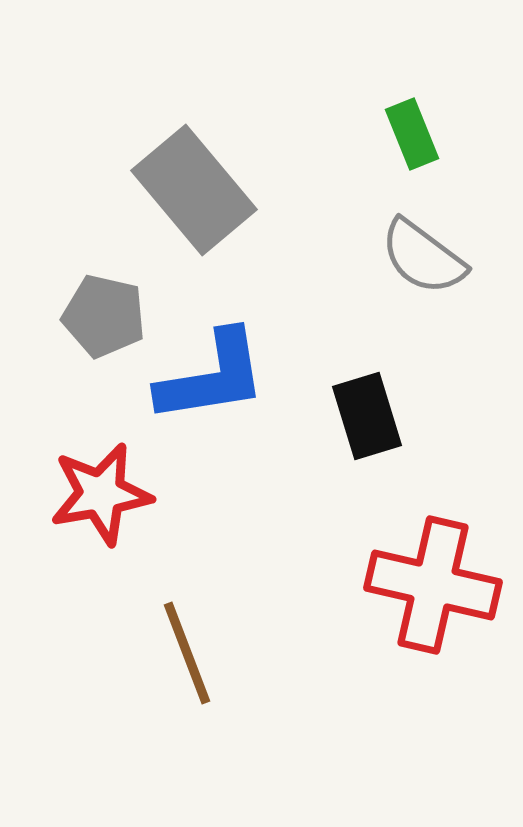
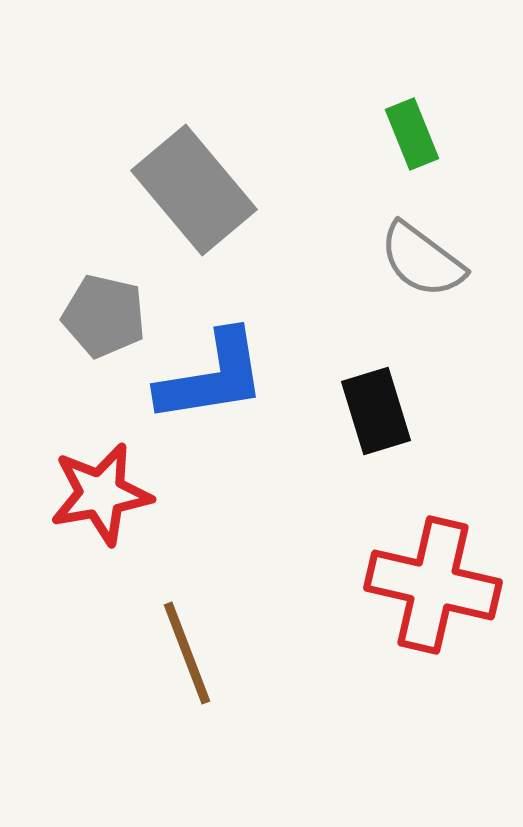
gray semicircle: moved 1 px left, 3 px down
black rectangle: moved 9 px right, 5 px up
